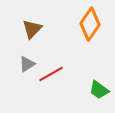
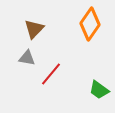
brown triangle: moved 2 px right
gray triangle: moved 6 px up; rotated 42 degrees clockwise
red line: rotated 20 degrees counterclockwise
